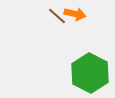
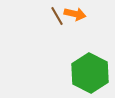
brown line: rotated 18 degrees clockwise
